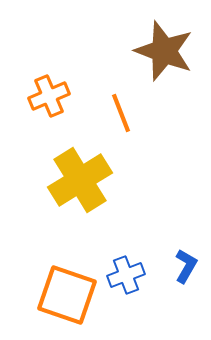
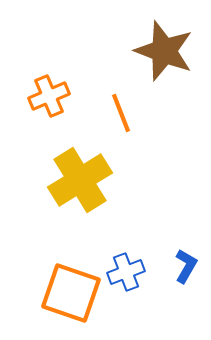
blue cross: moved 3 px up
orange square: moved 4 px right, 2 px up
